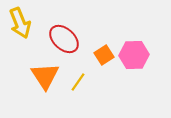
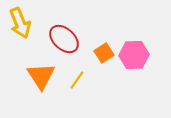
orange square: moved 2 px up
orange triangle: moved 4 px left
yellow line: moved 1 px left, 2 px up
